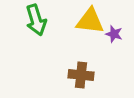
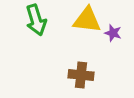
yellow triangle: moved 3 px left, 1 px up
purple star: moved 1 px left, 1 px up
